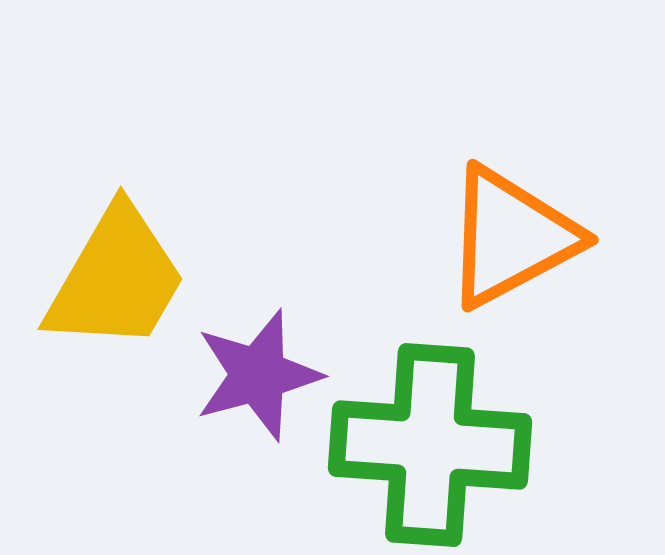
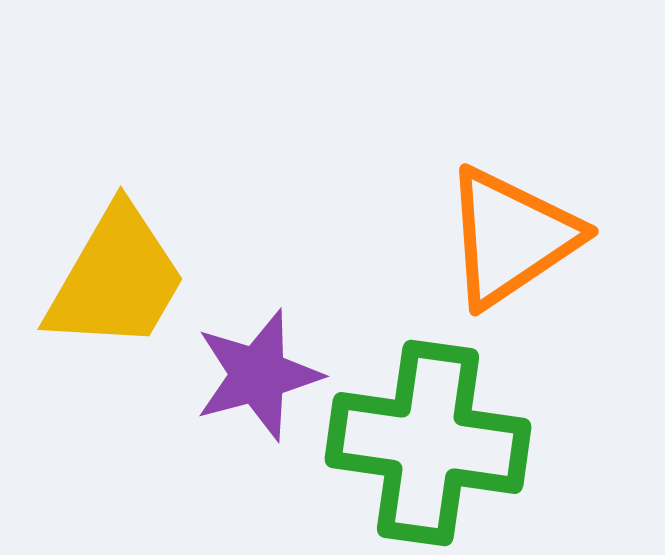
orange triangle: rotated 6 degrees counterclockwise
green cross: moved 2 px left, 2 px up; rotated 4 degrees clockwise
